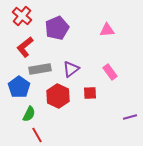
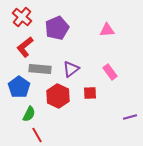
red cross: moved 1 px down
gray rectangle: rotated 15 degrees clockwise
